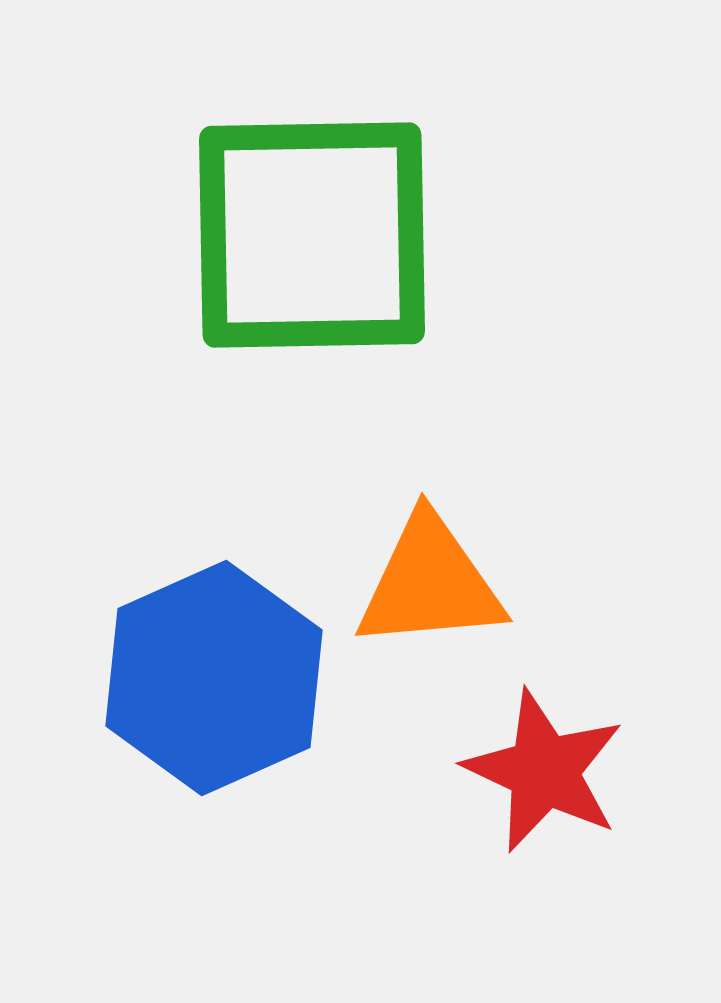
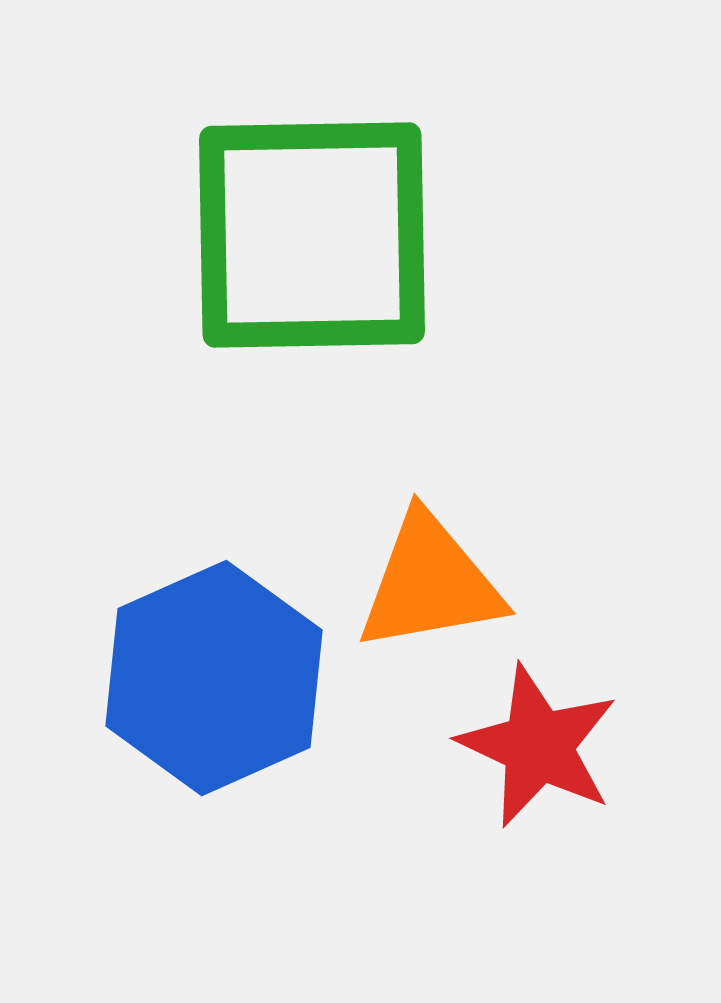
orange triangle: rotated 5 degrees counterclockwise
red star: moved 6 px left, 25 px up
